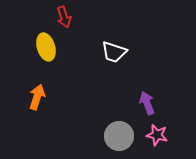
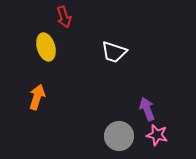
purple arrow: moved 6 px down
